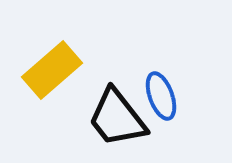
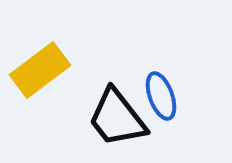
yellow rectangle: moved 12 px left; rotated 4 degrees clockwise
